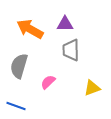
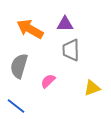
pink semicircle: moved 1 px up
blue line: rotated 18 degrees clockwise
